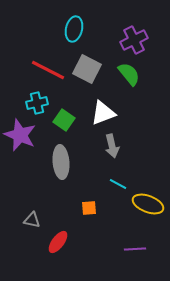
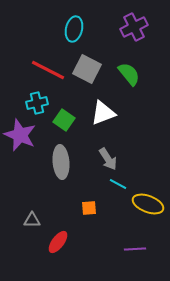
purple cross: moved 13 px up
gray arrow: moved 4 px left, 13 px down; rotated 20 degrees counterclockwise
gray triangle: rotated 12 degrees counterclockwise
